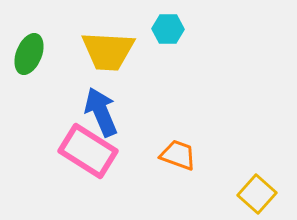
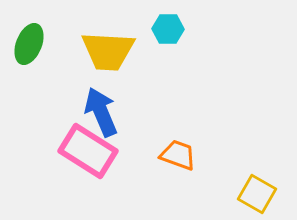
green ellipse: moved 10 px up
yellow square: rotated 12 degrees counterclockwise
